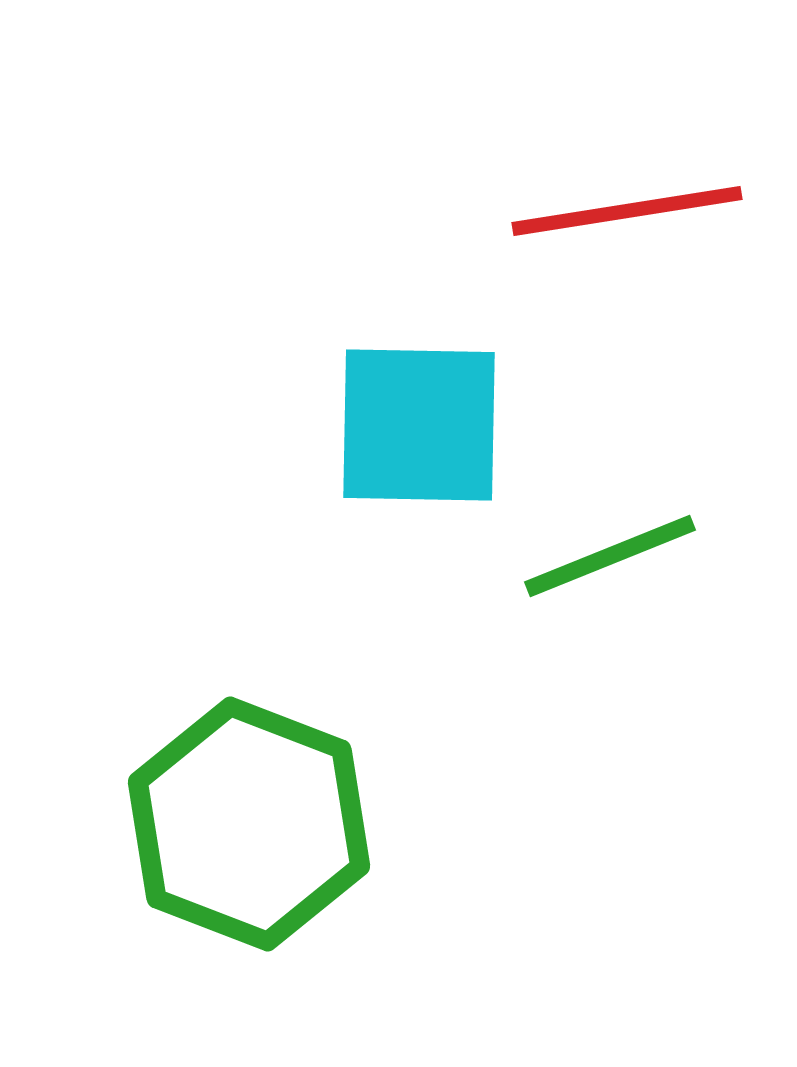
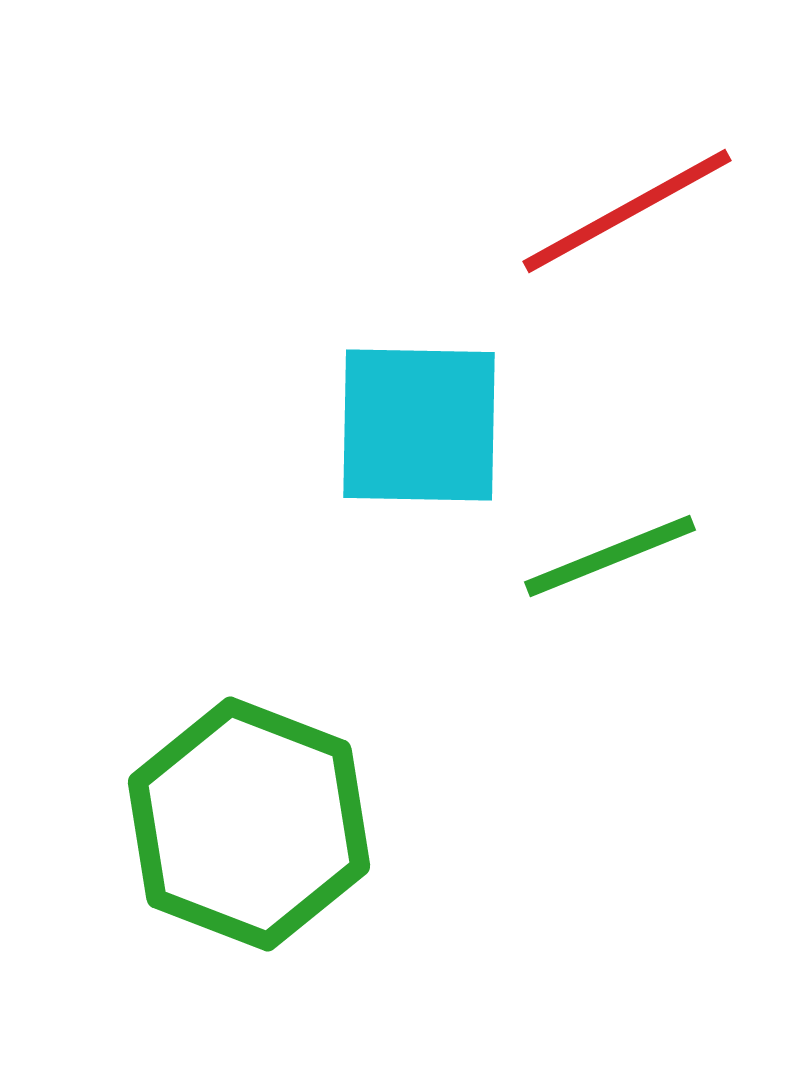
red line: rotated 20 degrees counterclockwise
